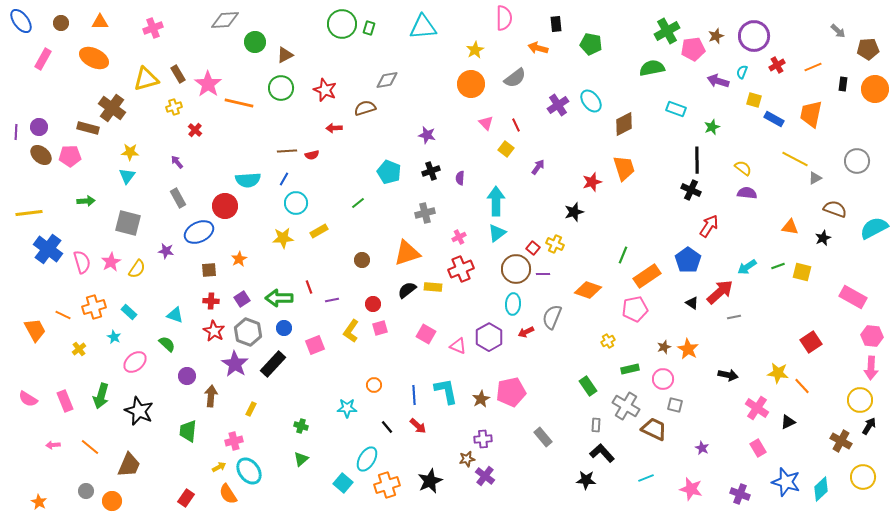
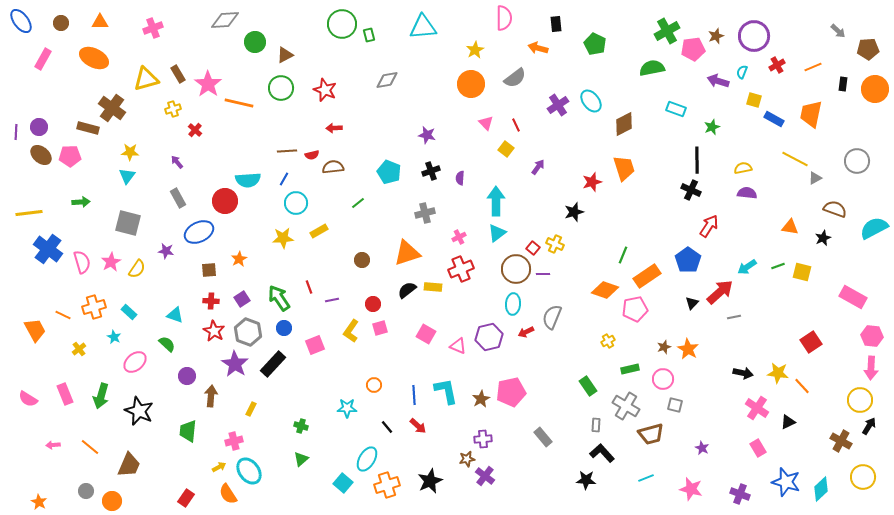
green rectangle at (369, 28): moved 7 px down; rotated 32 degrees counterclockwise
green pentagon at (591, 44): moved 4 px right; rotated 15 degrees clockwise
yellow cross at (174, 107): moved 1 px left, 2 px down
brown semicircle at (365, 108): moved 32 px left, 59 px down; rotated 10 degrees clockwise
yellow semicircle at (743, 168): rotated 48 degrees counterclockwise
green arrow at (86, 201): moved 5 px left, 1 px down
red circle at (225, 206): moved 5 px up
orange diamond at (588, 290): moved 17 px right
green arrow at (279, 298): rotated 56 degrees clockwise
black triangle at (692, 303): rotated 40 degrees clockwise
purple hexagon at (489, 337): rotated 16 degrees clockwise
black arrow at (728, 375): moved 15 px right, 2 px up
pink rectangle at (65, 401): moved 7 px up
brown trapezoid at (654, 429): moved 3 px left, 5 px down; rotated 140 degrees clockwise
